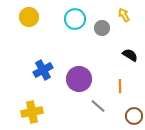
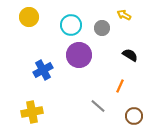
yellow arrow: rotated 32 degrees counterclockwise
cyan circle: moved 4 px left, 6 px down
purple circle: moved 24 px up
orange line: rotated 24 degrees clockwise
